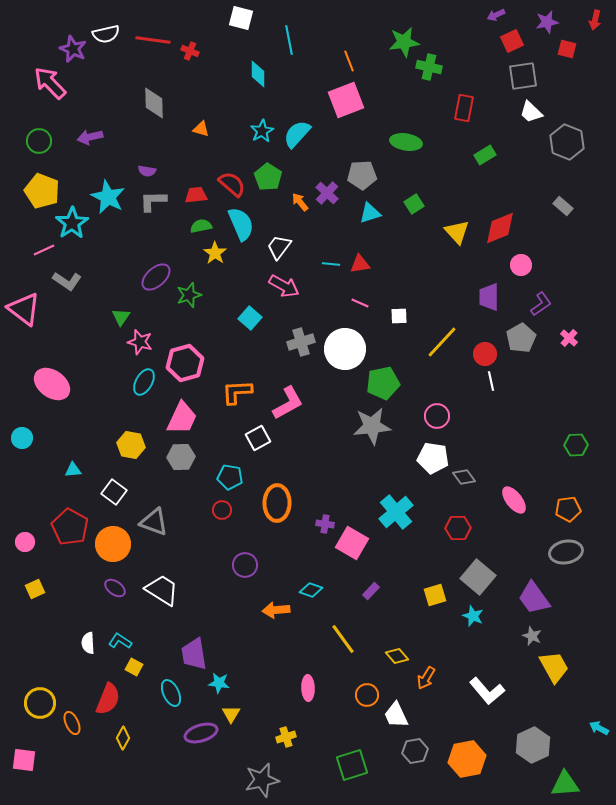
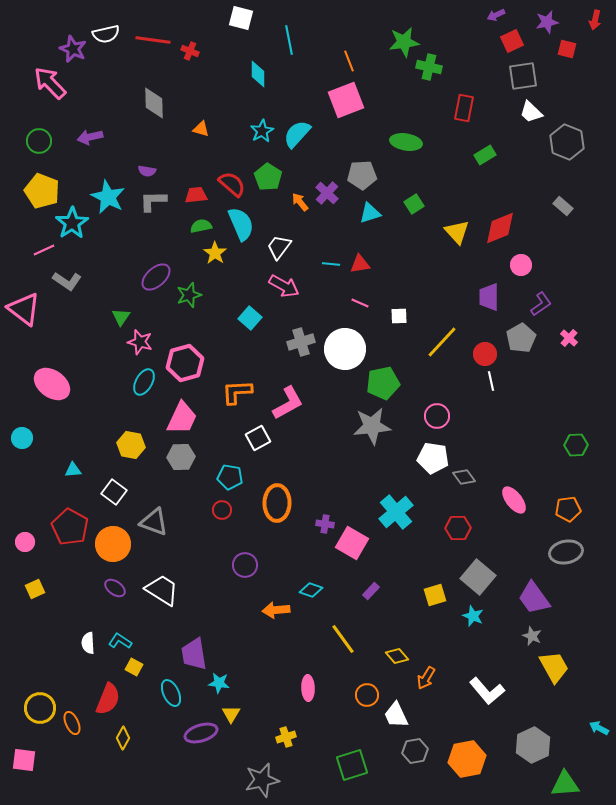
yellow circle at (40, 703): moved 5 px down
